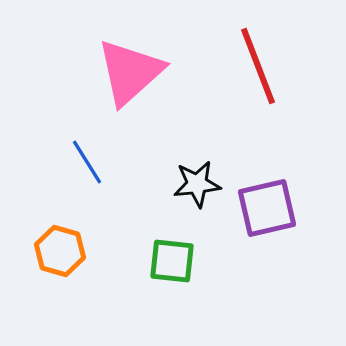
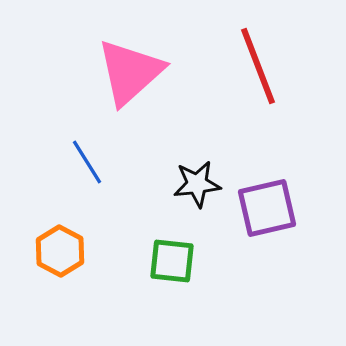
orange hexagon: rotated 12 degrees clockwise
